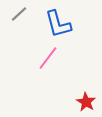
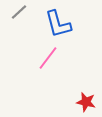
gray line: moved 2 px up
red star: rotated 18 degrees counterclockwise
